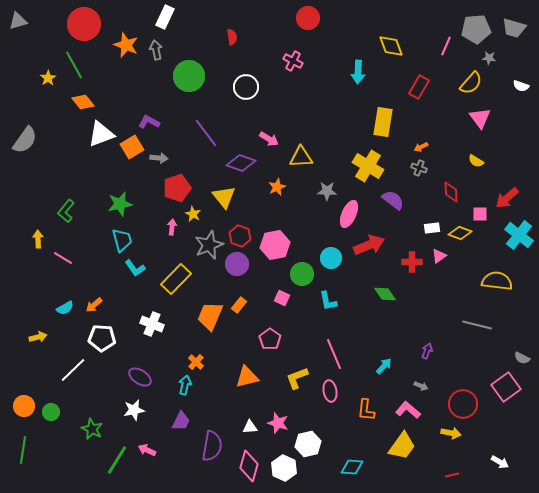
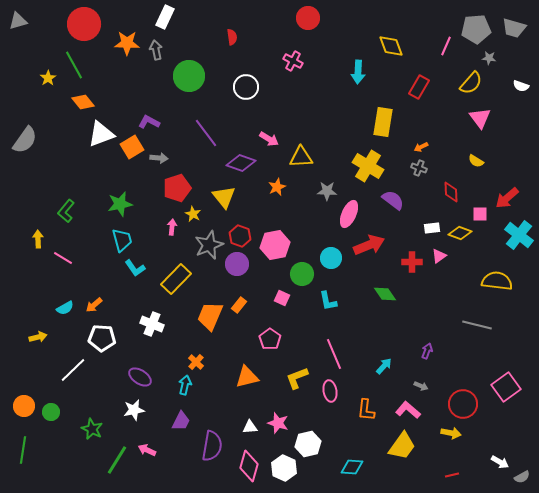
orange star at (126, 45): moved 1 px right, 2 px up; rotated 20 degrees counterclockwise
gray semicircle at (522, 358): moved 119 px down; rotated 56 degrees counterclockwise
